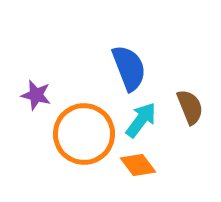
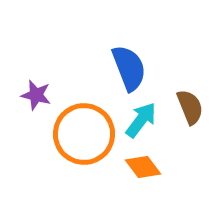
orange diamond: moved 5 px right, 2 px down
